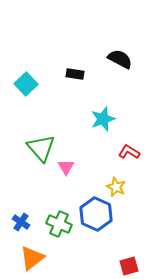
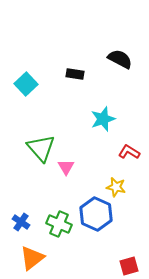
yellow star: rotated 12 degrees counterclockwise
